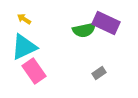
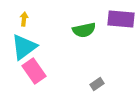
yellow arrow: rotated 64 degrees clockwise
purple rectangle: moved 15 px right, 4 px up; rotated 20 degrees counterclockwise
cyan triangle: rotated 12 degrees counterclockwise
gray rectangle: moved 2 px left, 11 px down
